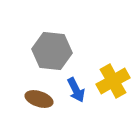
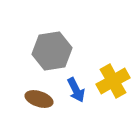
gray hexagon: rotated 15 degrees counterclockwise
